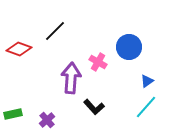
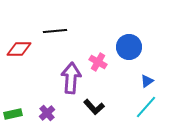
black line: rotated 40 degrees clockwise
red diamond: rotated 20 degrees counterclockwise
purple cross: moved 7 px up
